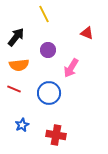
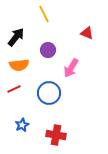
red line: rotated 48 degrees counterclockwise
